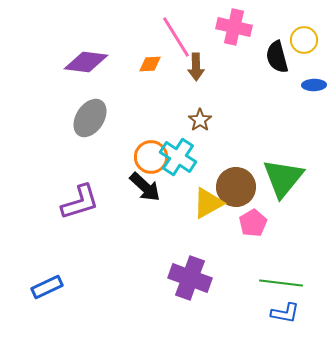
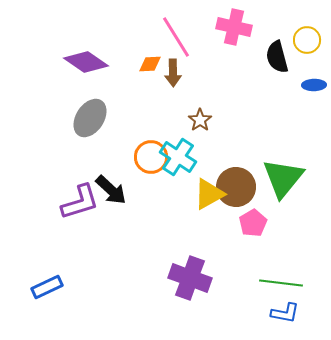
yellow circle: moved 3 px right
purple diamond: rotated 27 degrees clockwise
brown arrow: moved 23 px left, 6 px down
black arrow: moved 34 px left, 3 px down
yellow triangle: moved 1 px right, 9 px up
